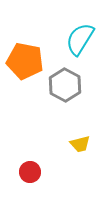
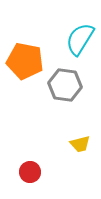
gray hexagon: rotated 20 degrees counterclockwise
